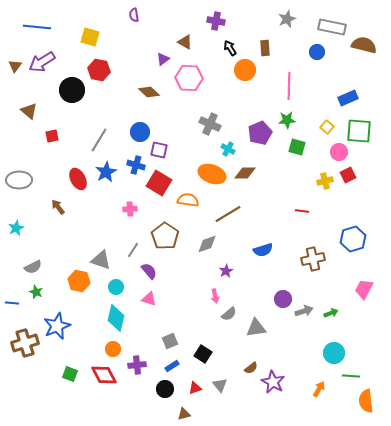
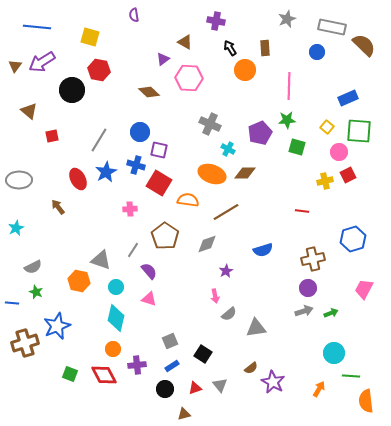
brown semicircle at (364, 45): rotated 30 degrees clockwise
brown line at (228, 214): moved 2 px left, 2 px up
purple circle at (283, 299): moved 25 px right, 11 px up
